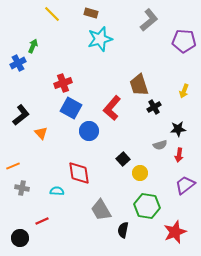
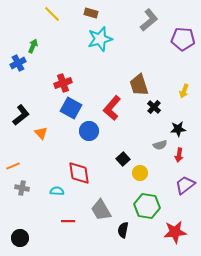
purple pentagon: moved 1 px left, 2 px up
black cross: rotated 16 degrees counterclockwise
red line: moved 26 px right; rotated 24 degrees clockwise
red star: rotated 15 degrees clockwise
